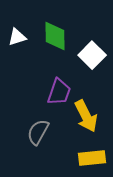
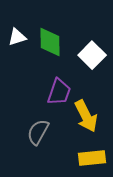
green diamond: moved 5 px left, 6 px down
